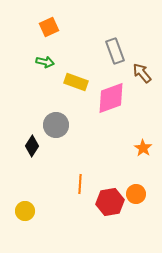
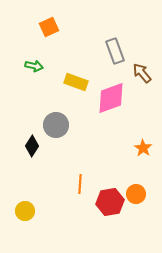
green arrow: moved 11 px left, 4 px down
